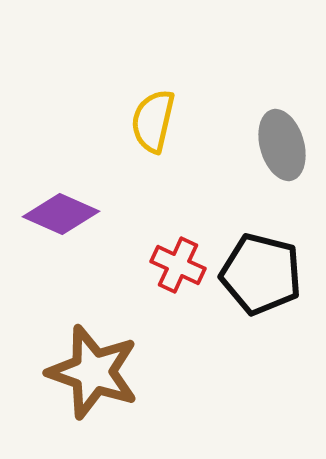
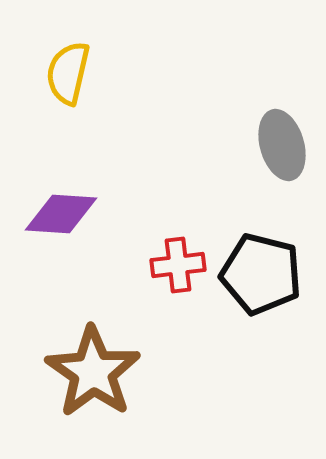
yellow semicircle: moved 85 px left, 48 px up
purple diamond: rotated 20 degrees counterclockwise
red cross: rotated 32 degrees counterclockwise
brown star: rotated 16 degrees clockwise
